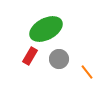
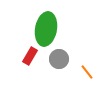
green ellipse: rotated 52 degrees counterclockwise
